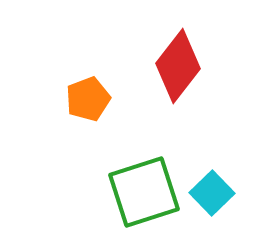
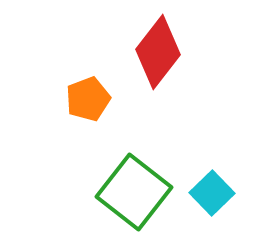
red diamond: moved 20 px left, 14 px up
green square: moved 10 px left; rotated 34 degrees counterclockwise
